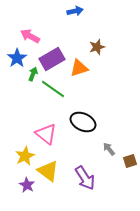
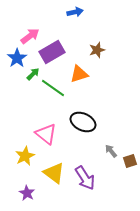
blue arrow: moved 1 px down
pink arrow: rotated 114 degrees clockwise
brown star: moved 3 px down
purple rectangle: moved 7 px up
orange triangle: moved 6 px down
green arrow: rotated 24 degrees clockwise
green line: moved 1 px up
gray arrow: moved 2 px right, 2 px down
yellow triangle: moved 6 px right, 2 px down
purple star: moved 8 px down
